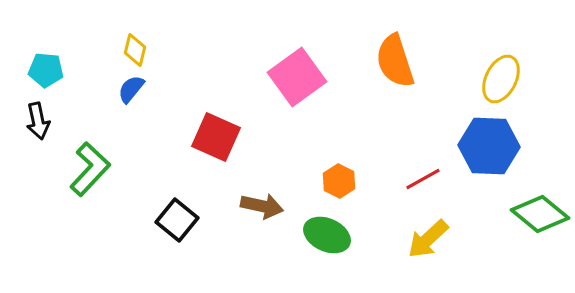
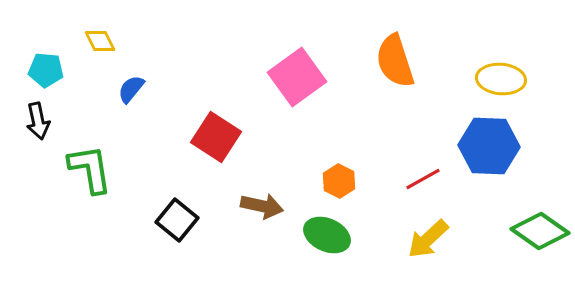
yellow diamond: moved 35 px left, 9 px up; rotated 40 degrees counterclockwise
yellow ellipse: rotated 69 degrees clockwise
red square: rotated 9 degrees clockwise
green L-shape: rotated 52 degrees counterclockwise
green diamond: moved 17 px down; rotated 4 degrees counterclockwise
